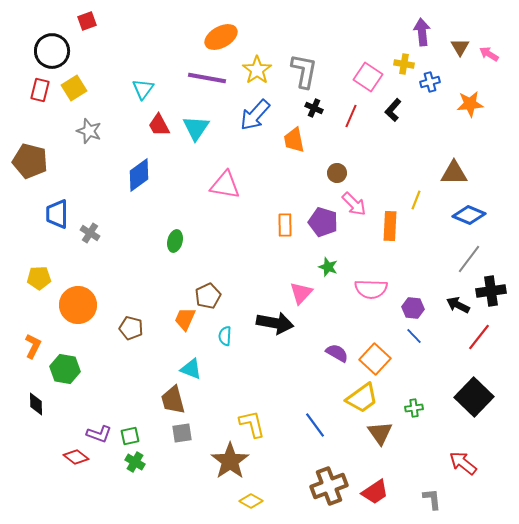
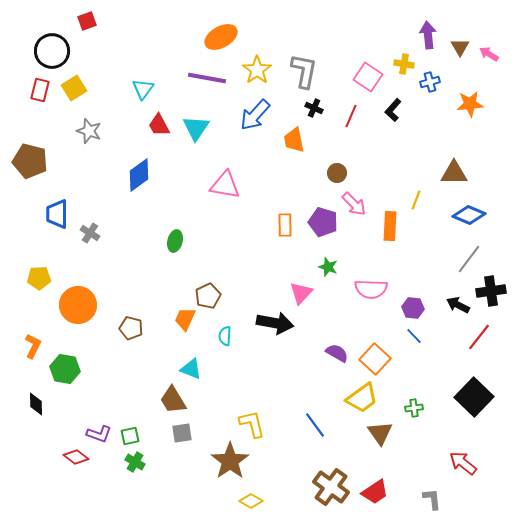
purple arrow at (422, 32): moved 6 px right, 3 px down
brown trapezoid at (173, 400): rotated 16 degrees counterclockwise
brown cross at (329, 486): moved 2 px right, 1 px down; rotated 33 degrees counterclockwise
